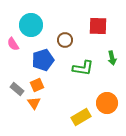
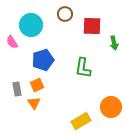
red square: moved 6 px left
brown circle: moved 26 px up
pink semicircle: moved 1 px left, 2 px up
green arrow: moved 2 px right, 15 px up
green L-shape: rotated 90 degrees clockwise
gray rectangle: rotated 40 degrees clockwise
orange circle: moved 4 px right, 4 px down
yellow rectangle: moved 4 px down
